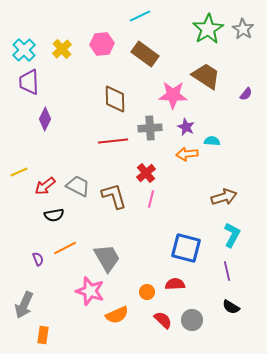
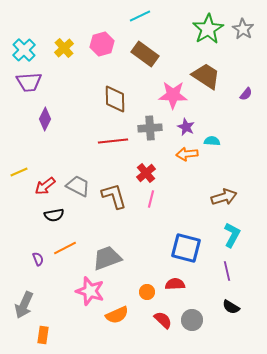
pink hexagon at (102, 44): rotated 10 degrees counterclockwise
yellow cross at (62, 49): moved 2 px right, 1 px up
purple trapezoid at (29, 82): rotated 92 degrees counterclockwise
gray trapezoid at (107, 258): rotated 80 degrees counterclockwise
